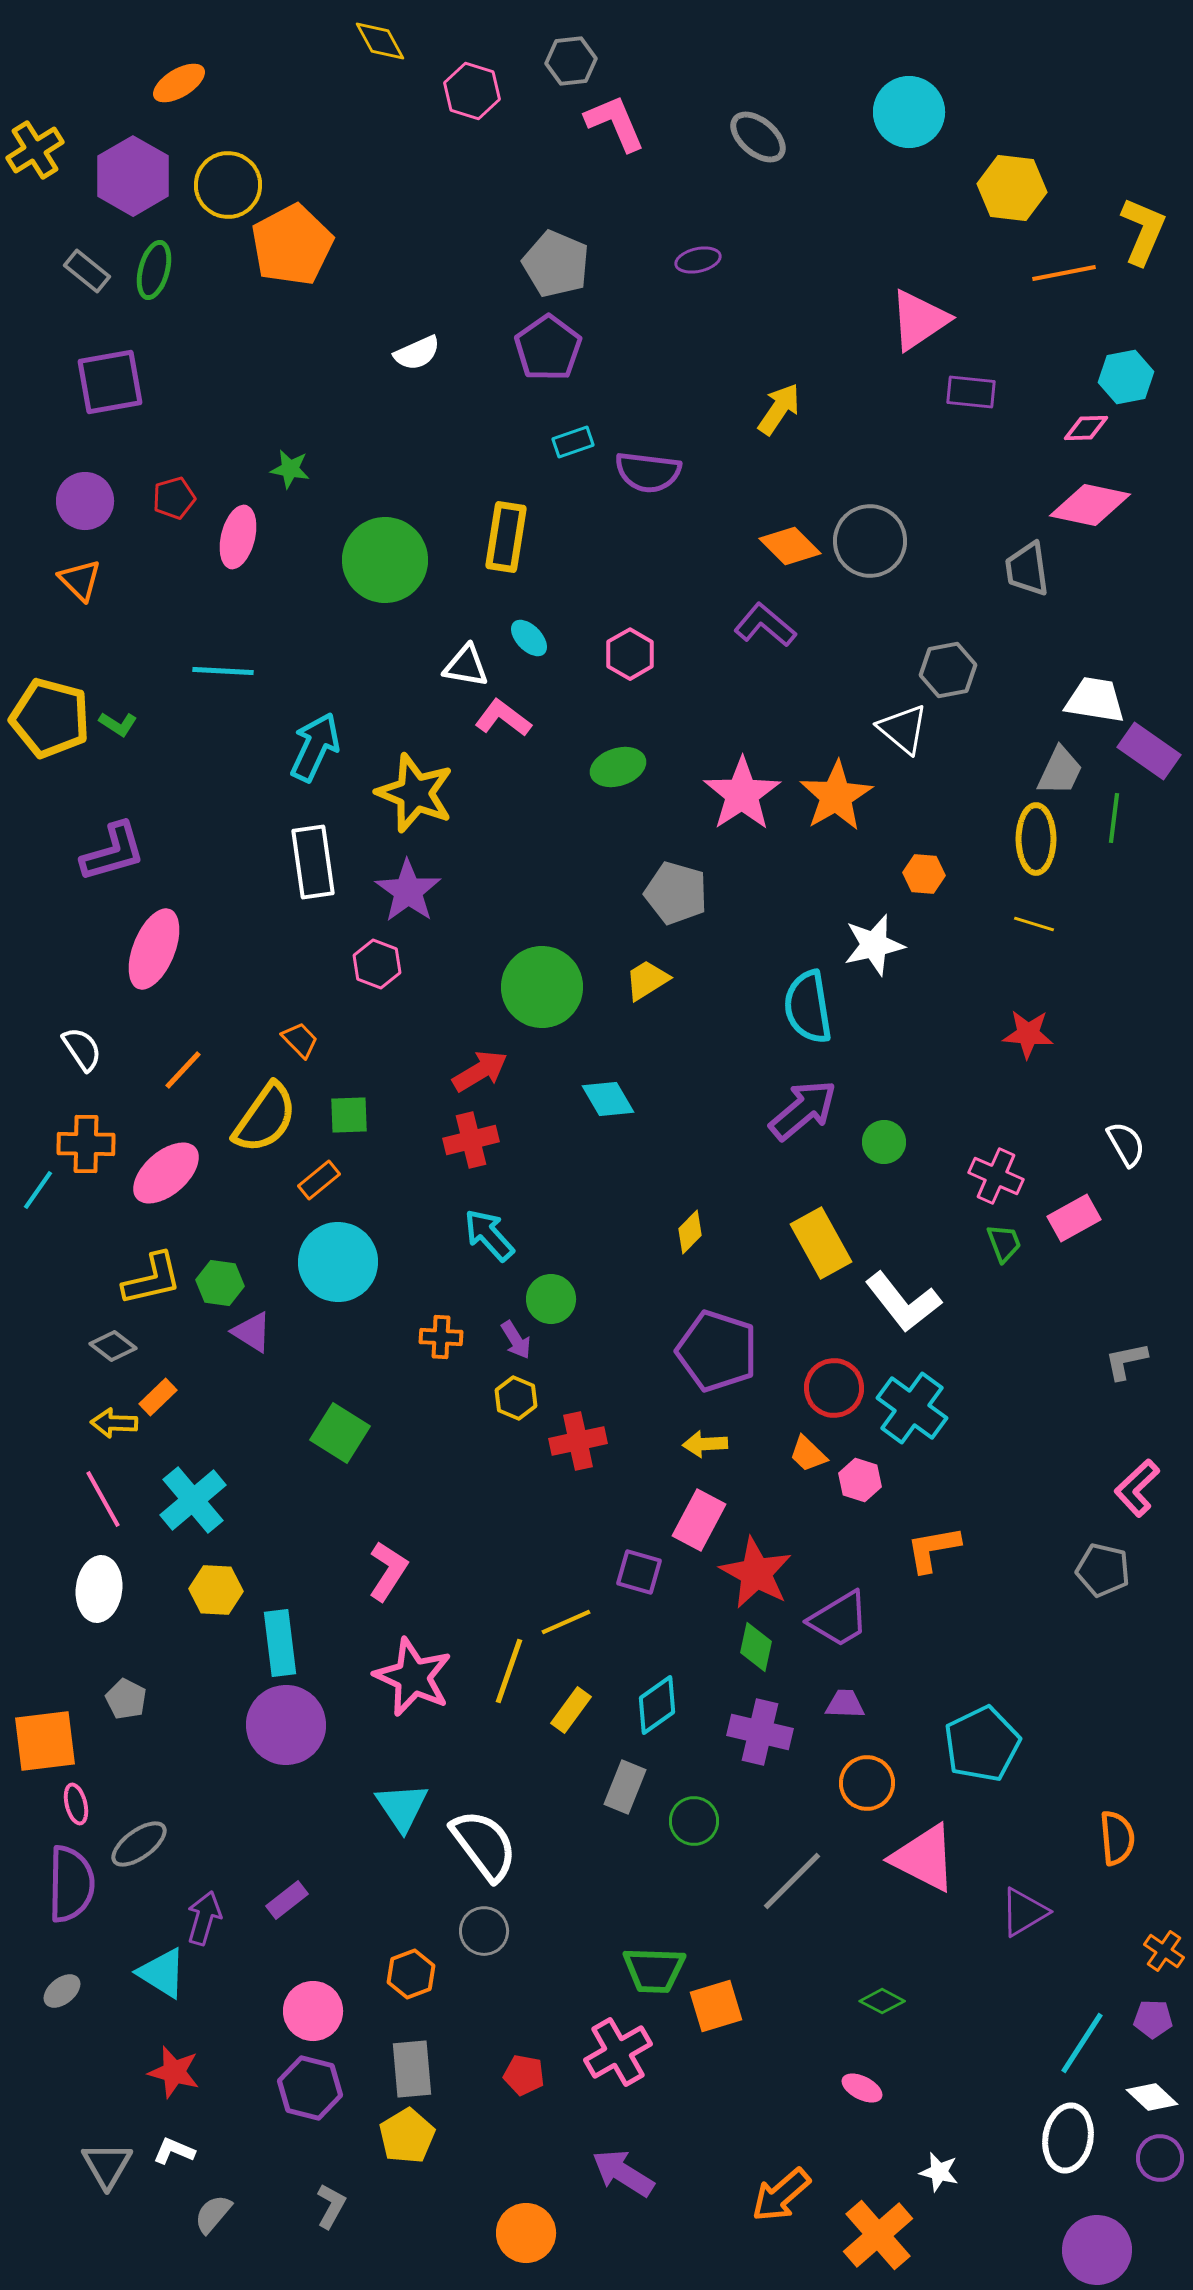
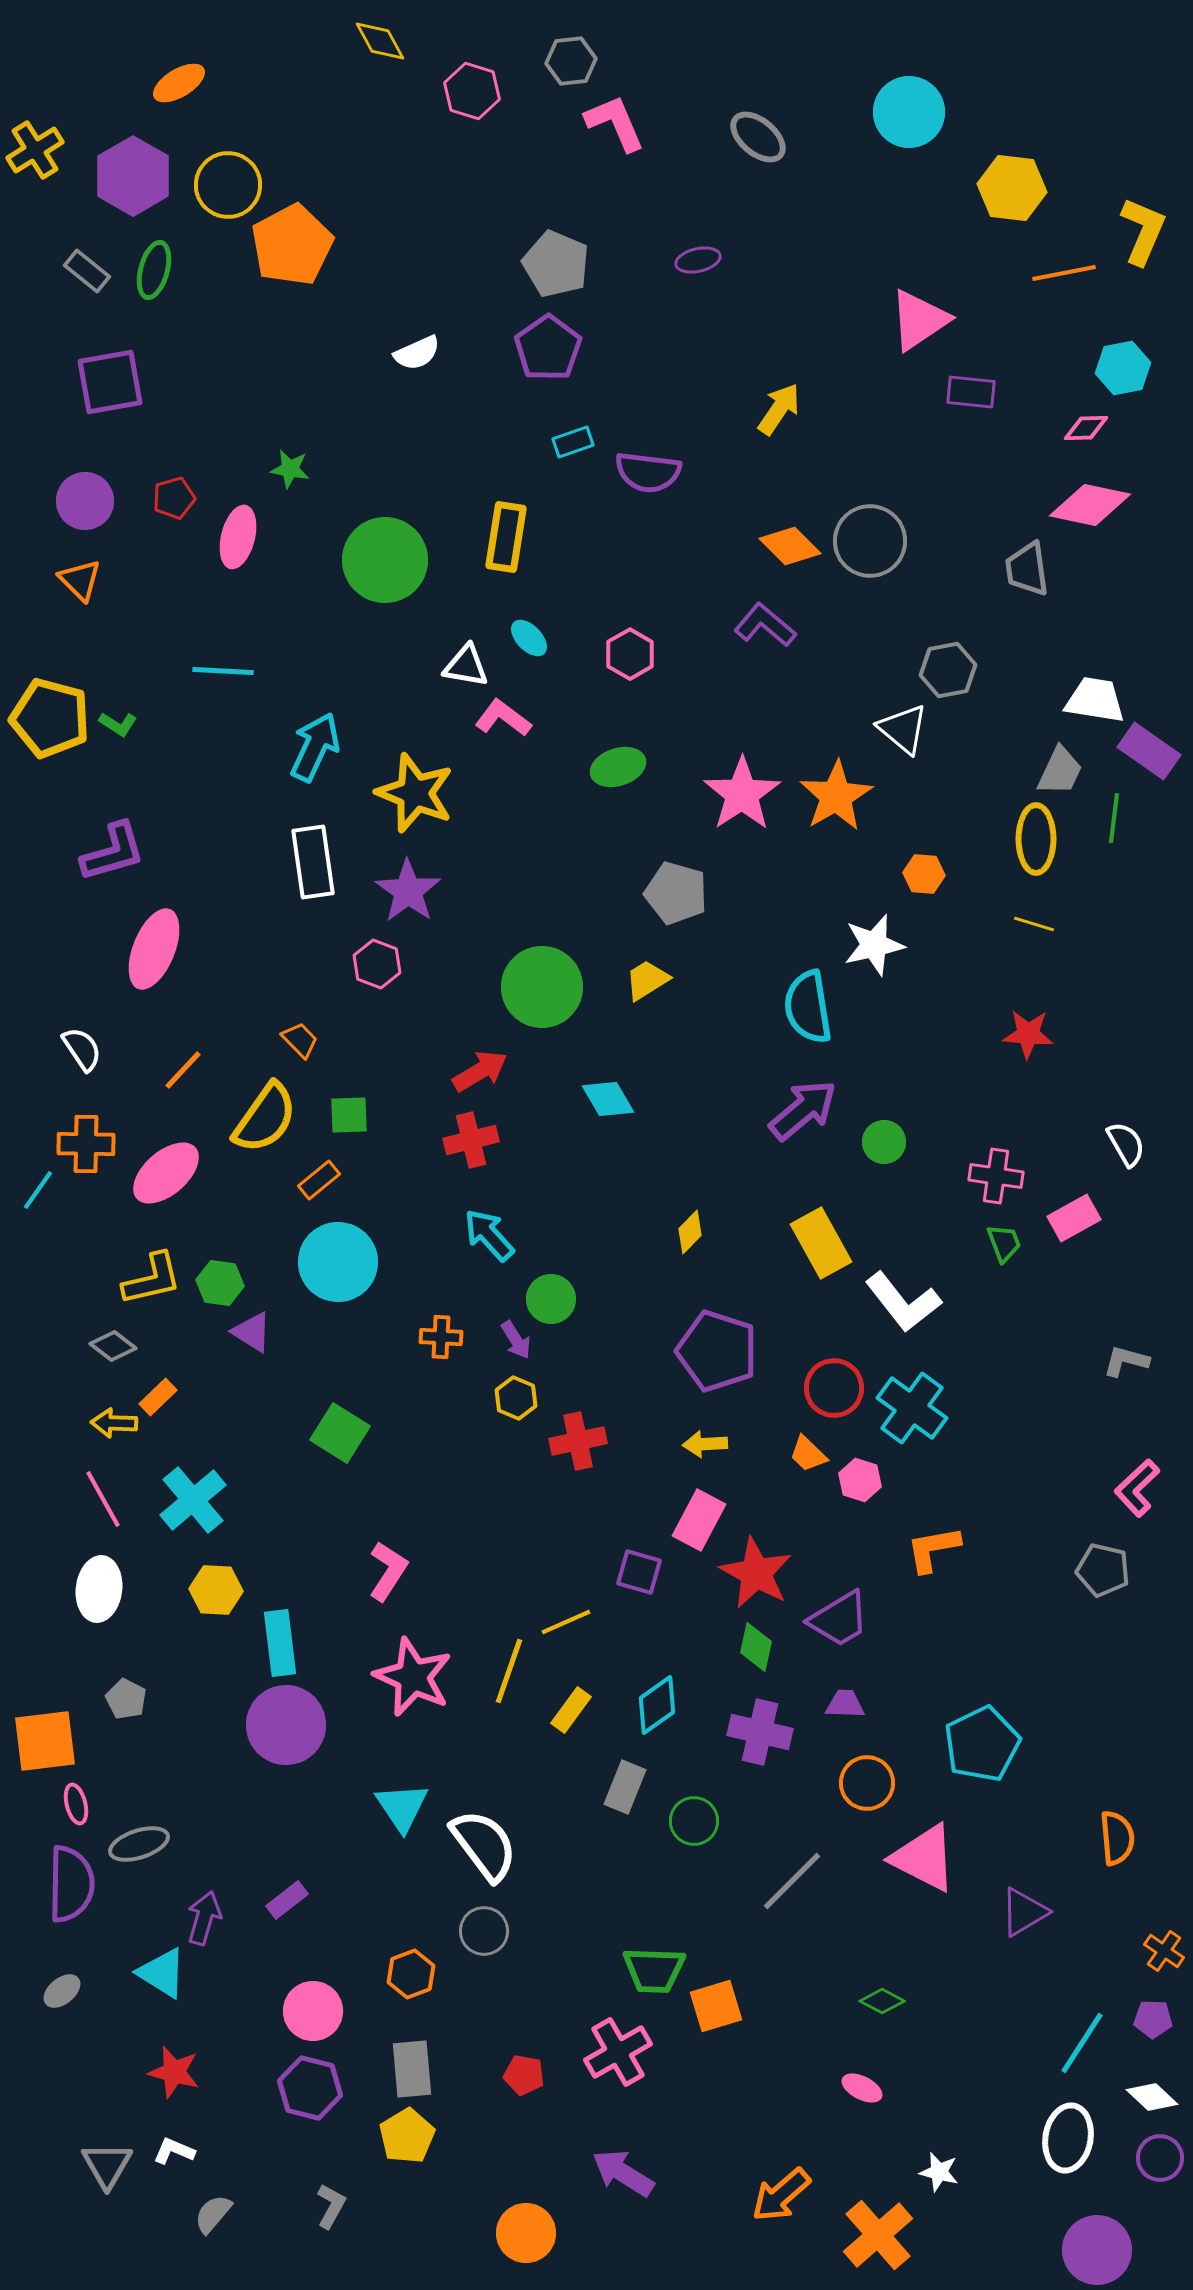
cyan hexagon at (1126, 377): moved 3 px left, 9 px up
pink cross at (996, 1176): rotated 16 degrees counterclockwise
gray L-shape at (1126, 1361): rotated 27 degrees clockwise
gray ellipse at (139, 1844): rotated 18 degrees clockwise
